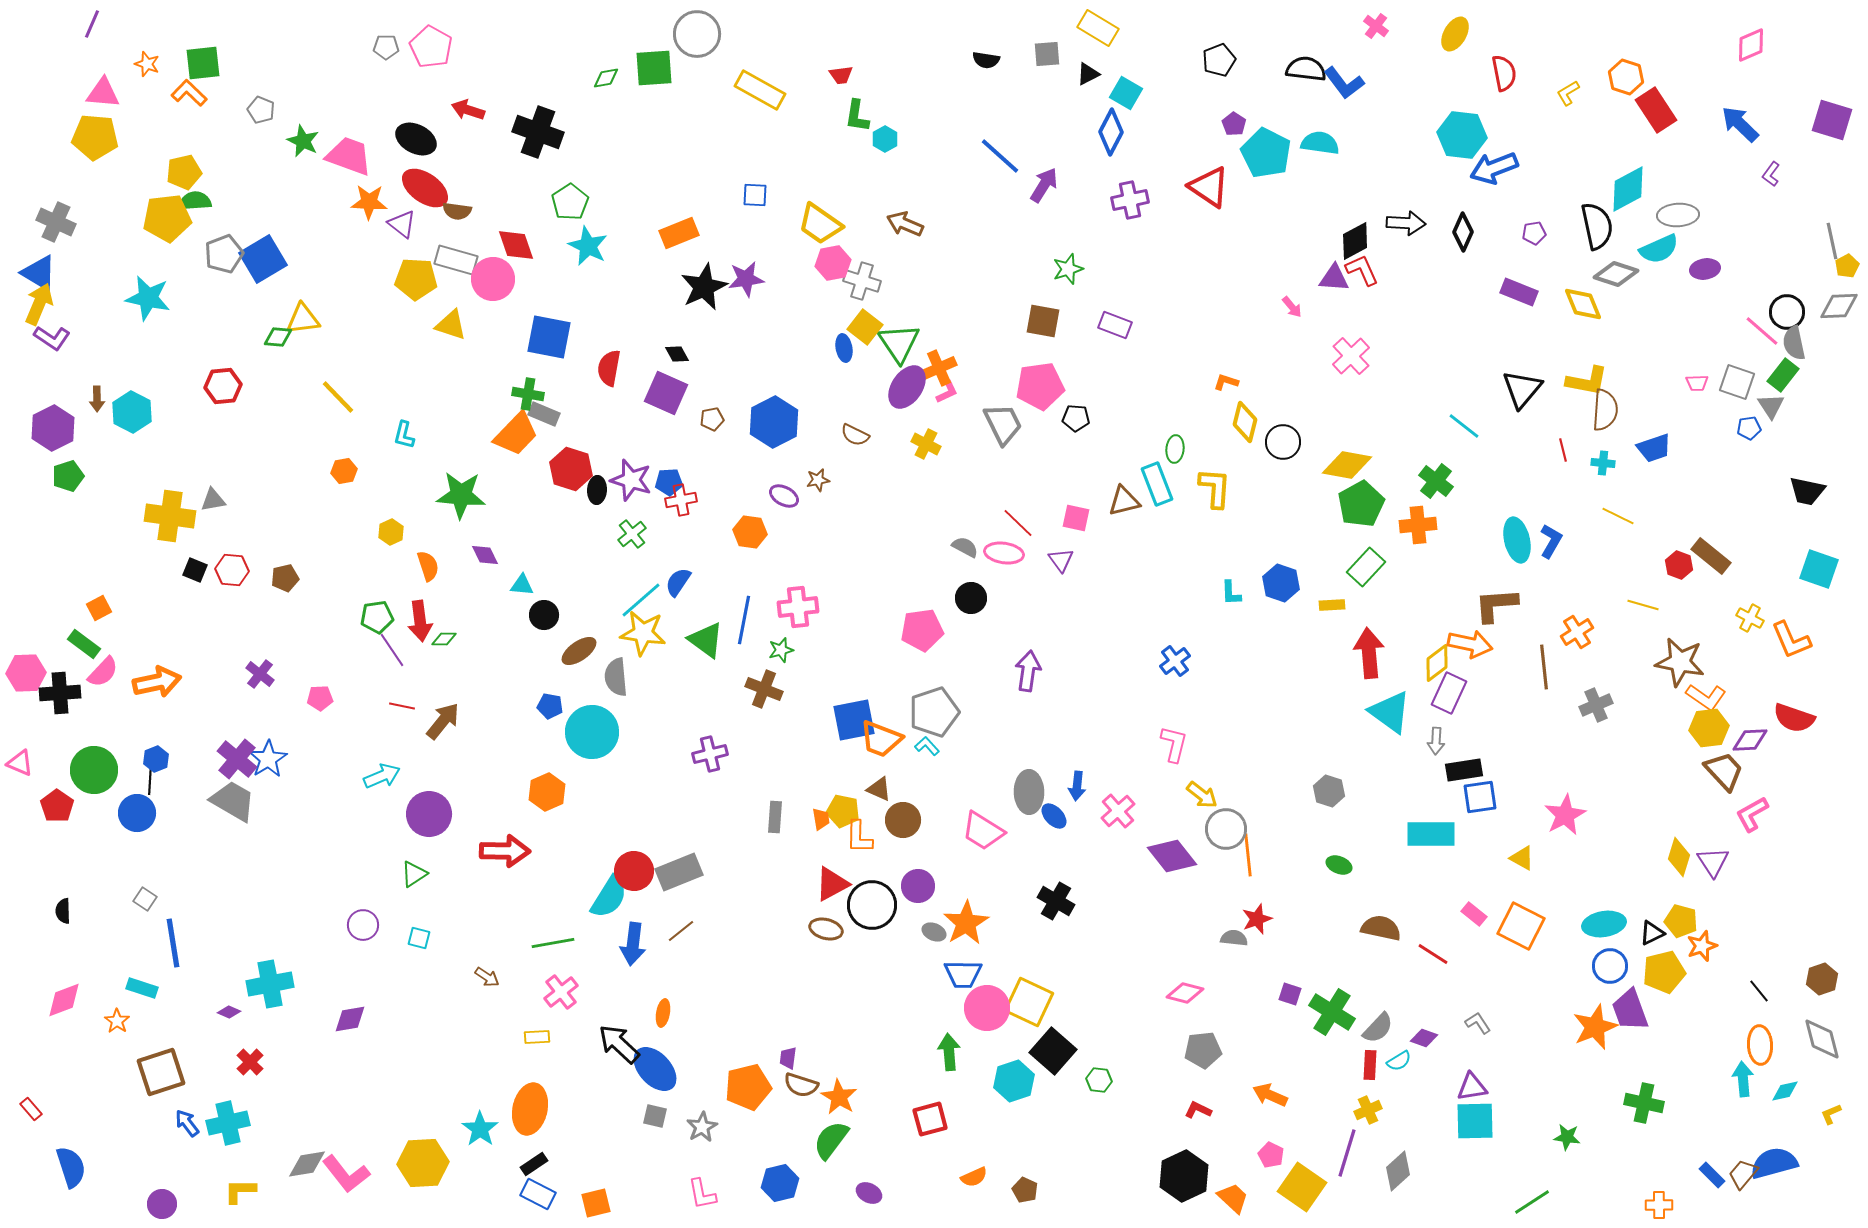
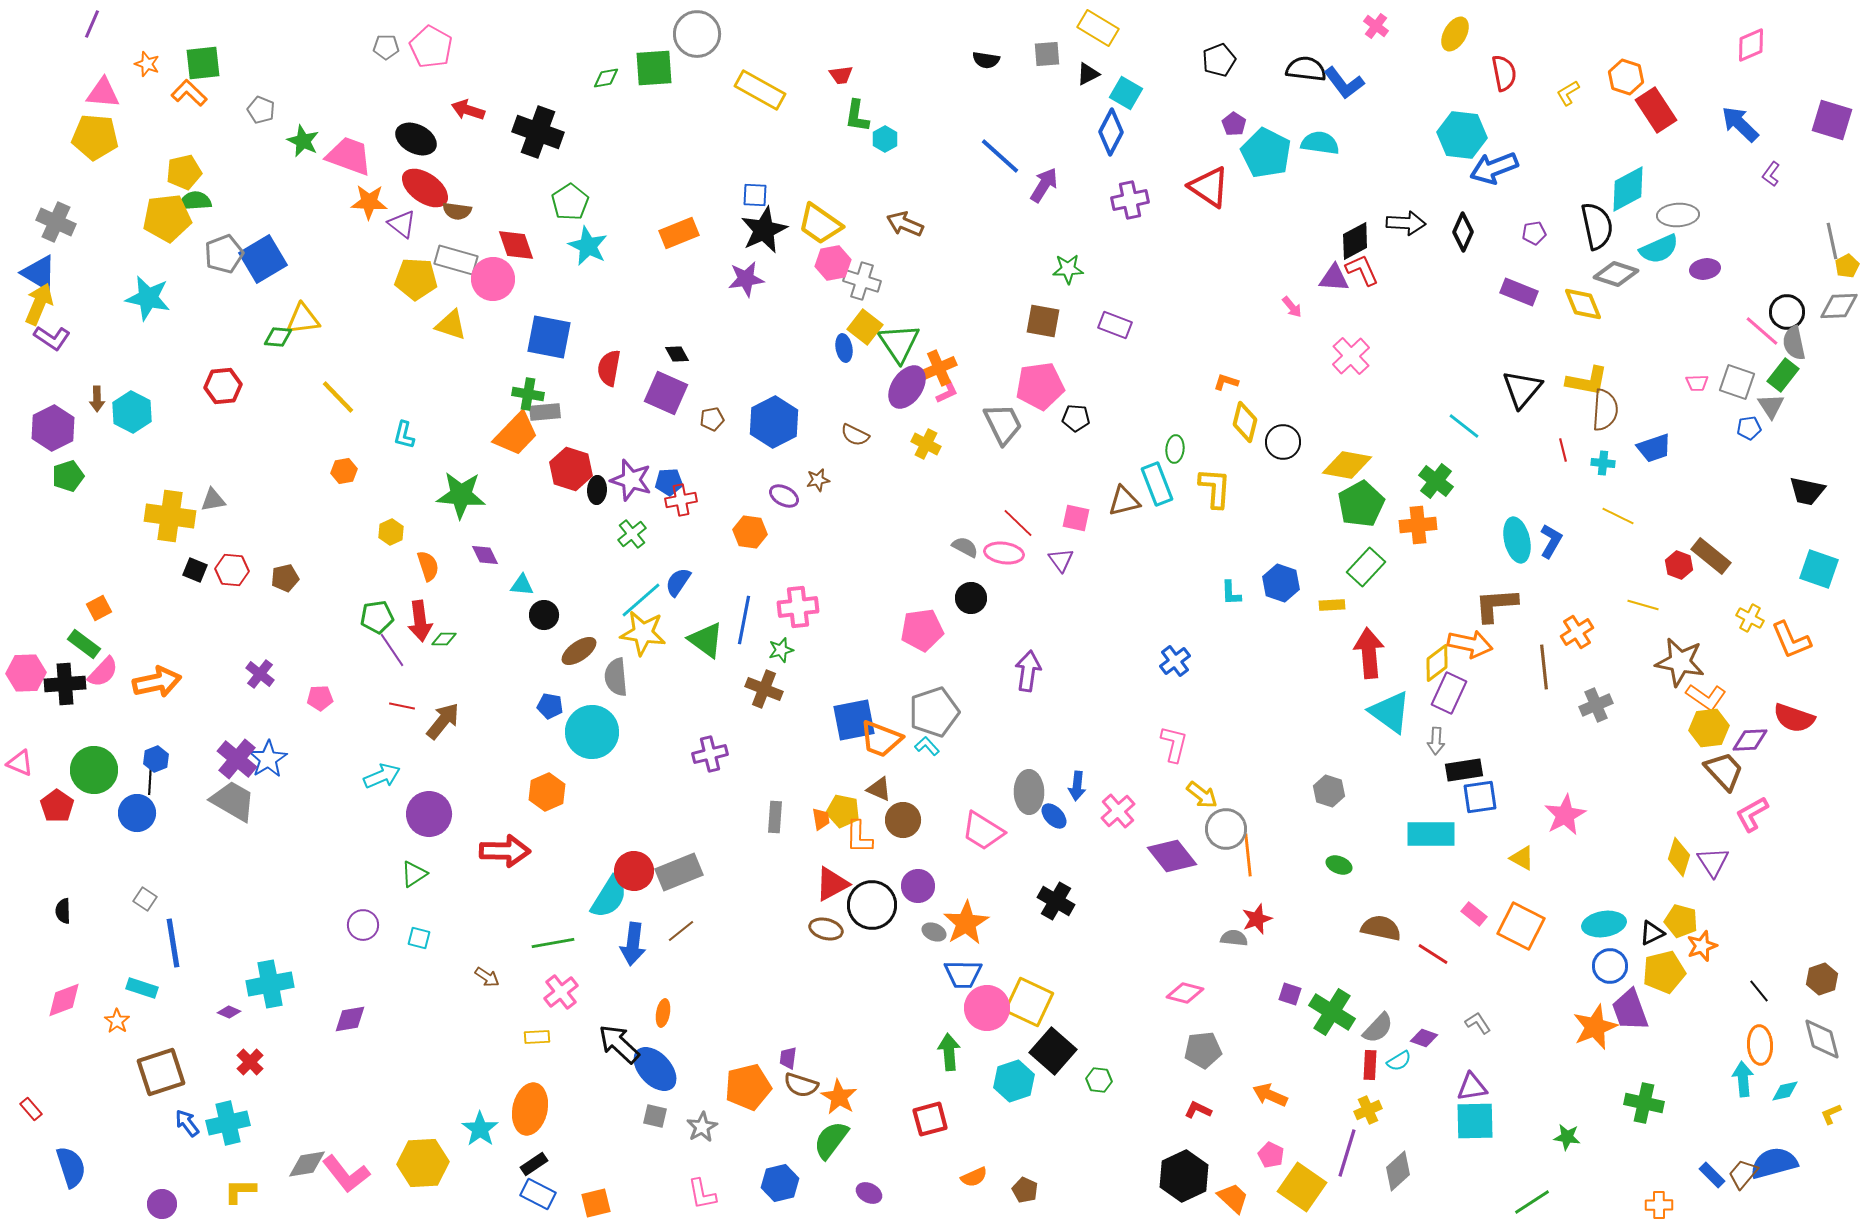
green star at (1068, 269): rotated 16 degrees clockwise
black star at (704, 287): moved 60 px right, 57 px up
gray rectangle at (544, 414): moved 1 px right, 2 px up; rotated 28 degrees counterclockwise
black cross at (60, 693): moved 5 px right, 9 px up
